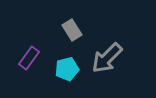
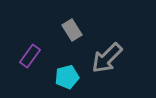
purple rectangle: moved 1 px right, 2 px up
cyan pentagon: moved 8 px down
